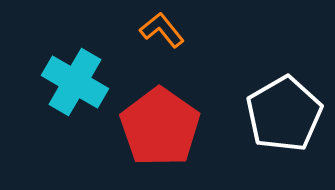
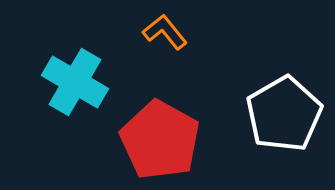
orange L-shape: moved 3 px right, 2 px down
red pentagon: moved 13 px down; rotated 6 degrees counterclockwise
